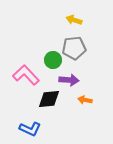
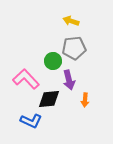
yellow arrow: moved 3 px left, 1 px down
green circle: moved 1 px down
pink L-shape: moved 4 px down
purple arrow: rotated 72 degrees clockwise
orange arrow: rotated 96 degrees counterclockwise
blue L-shape: moved 1 px right, 8 px up
